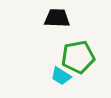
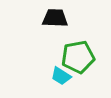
black trapezoid: moved 2 px left
